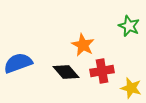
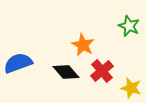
red cross: rotated 30 degrees counterclockwise
